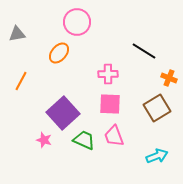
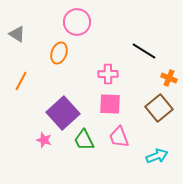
gray triangle: rotated 42 degrees clockwise
orange ellipse: rotated 20 degrees counterclockwise
brown square: moved 2 px right; rotated 8 degrees counterclockwise
pink trapezoid: moved 5 px right, 1 px down
green trapezoid: rotated 140 degrees counterclockwise
